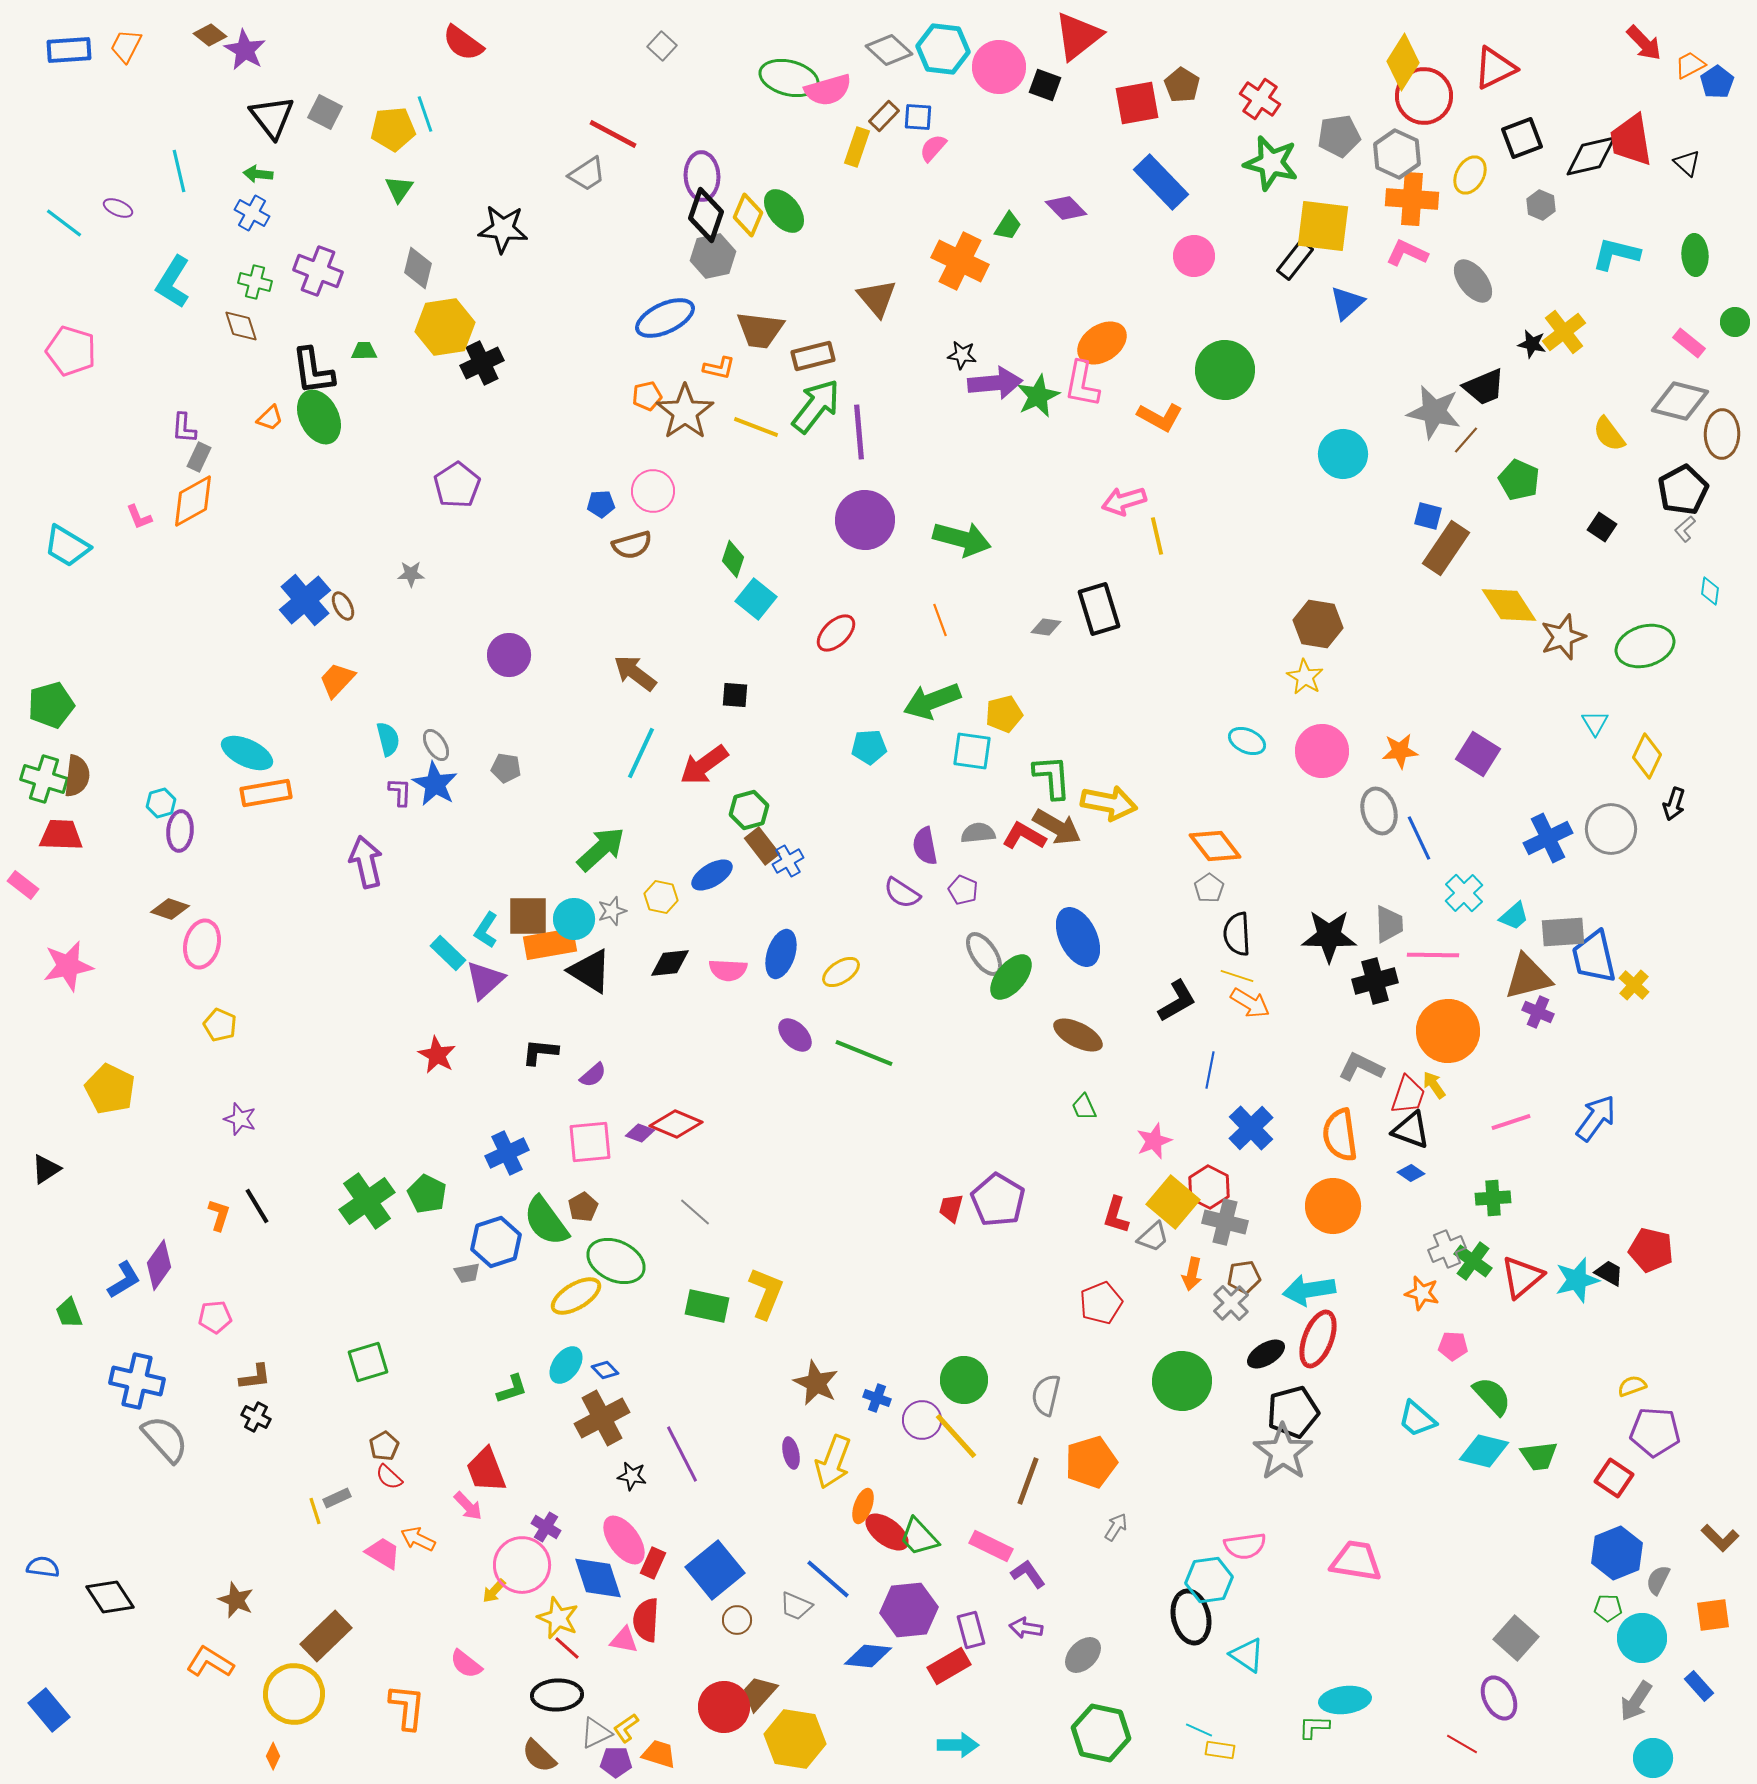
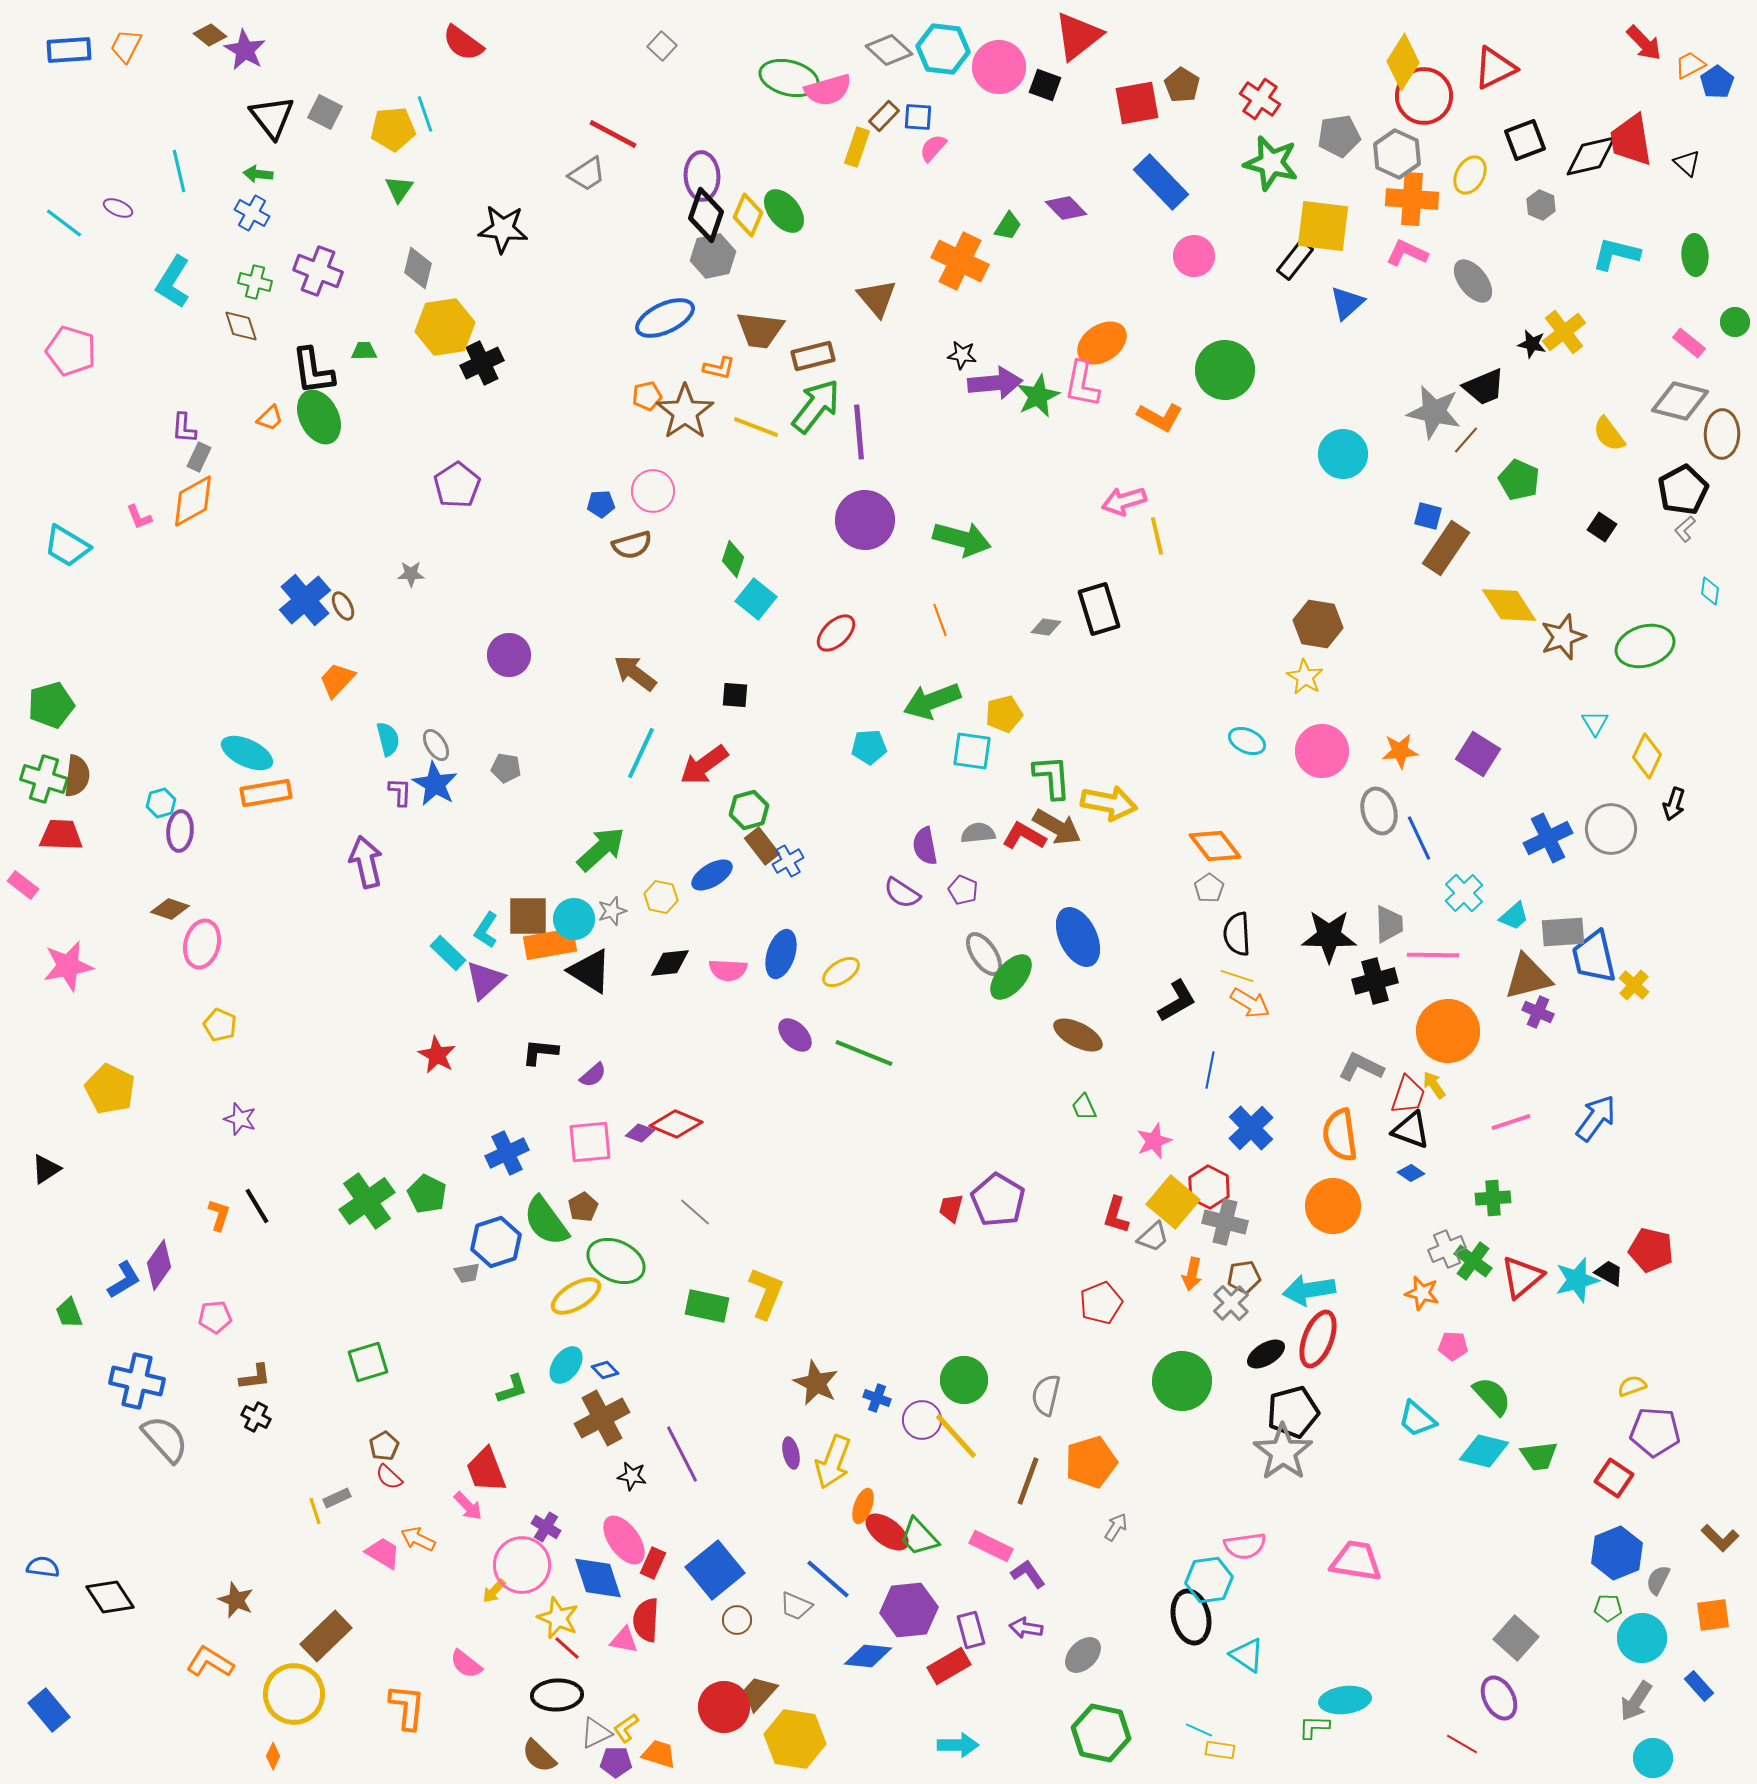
black square at (1522, 138): moved 3 px right, 2 px down
